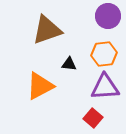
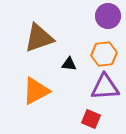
brown triangle: moved 8 px left, 8 px down
orange triangle: moved 4 px left, 5 px down
red square: moved 2 px left, 1 px down; rotated 18 degrees counterclockwise
